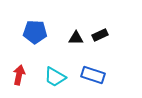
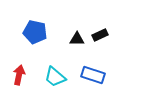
blue pentagon: rotated 10 degrees clockwise
black triangle: moved 1 px right, 1 px down
cyan trapezoid: rotated 10 degrees clockwise
